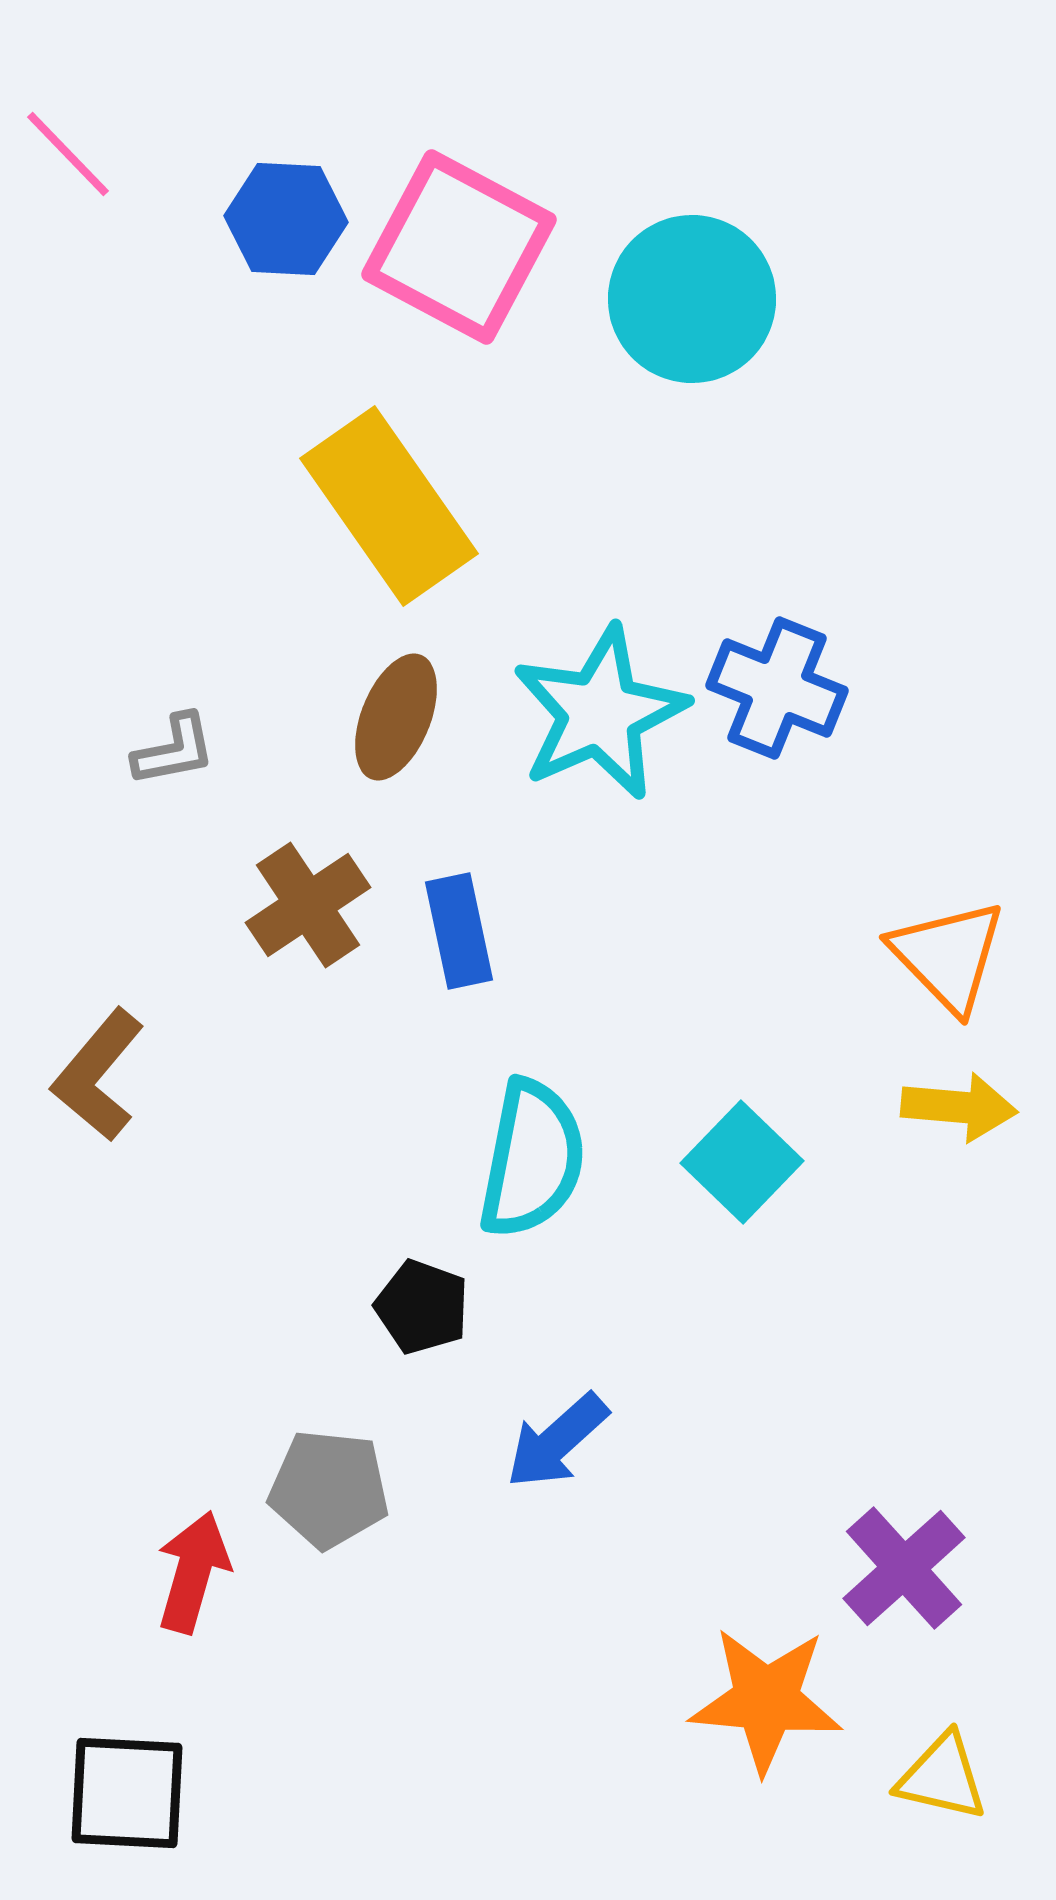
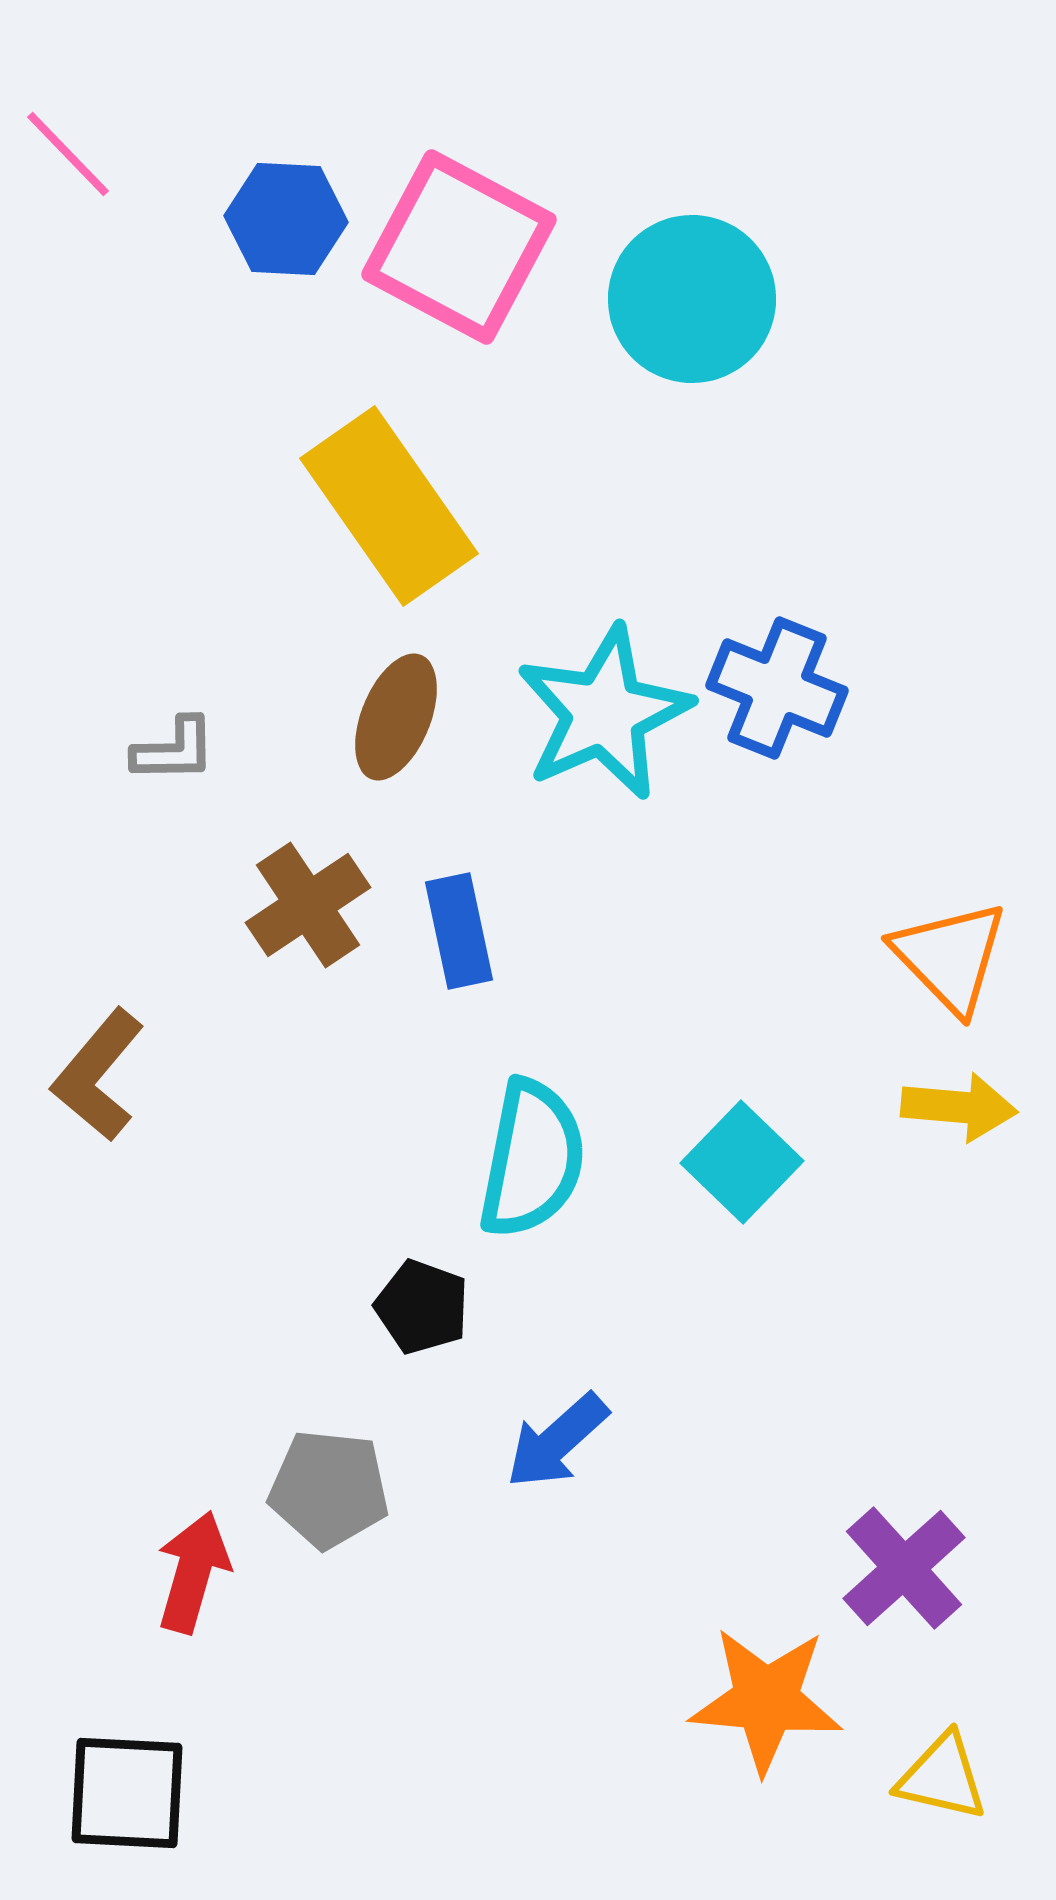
cyan star: moved 4 px right
gray L-shape: rotated 10 degrees clockwise
orange triangle: moved 2 px right, 1 px down
